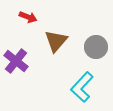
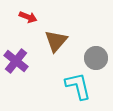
gray circle: moved 11 px down
cyan L-shape: moved 4 px left, 1 px up; rotated 124 degrees clockwise
